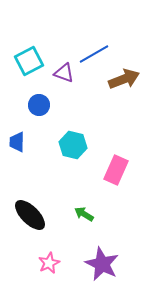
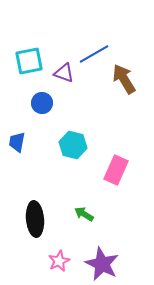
cyan square: rotated 16 degrees clockwise
brown arrow: rotated 100 degrees counterclockwise
blue circle: moved 3 px right, 2 px up
blue trapezoid: rotated 10 degrees clockwise
black ellipse: moved 5 px right, 4 px down; rotated 40 degrees clockwise
pink star: moved 10 px right, 2 px up
